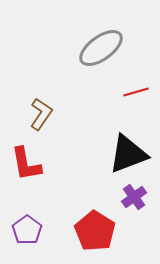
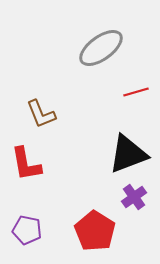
brown L-shape: rotated 124 degrees clockwise
purple pentagon: rotated 24 degrees counterclockwise
